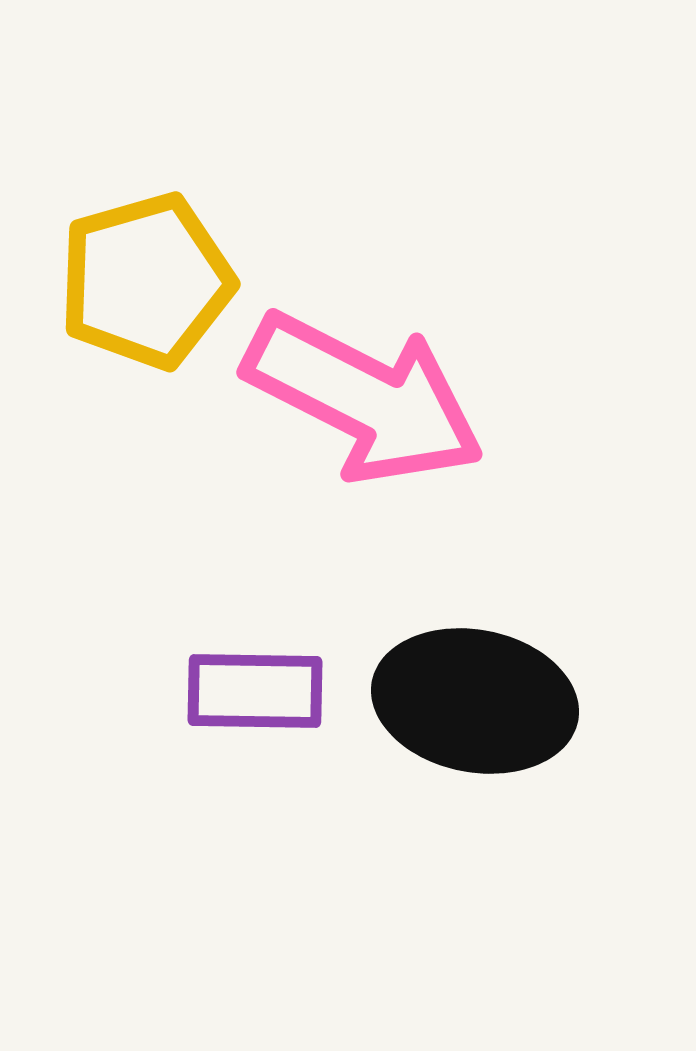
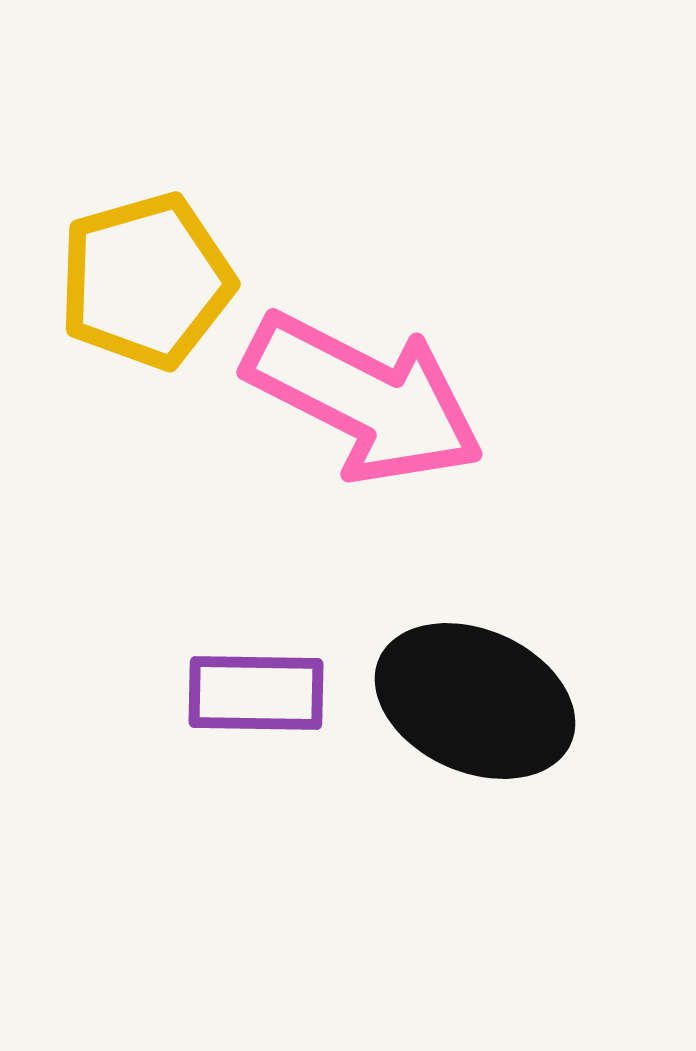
purple rectangle: moved 1 px right, 2 px down
black ellipse: rotated 13 degrees clockwise
